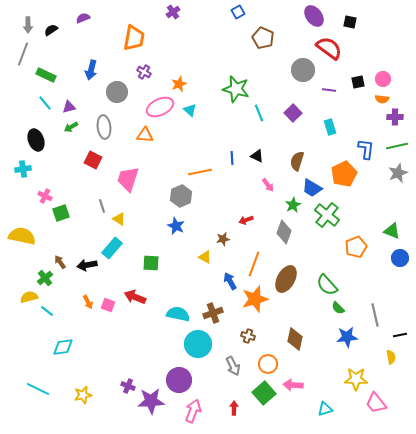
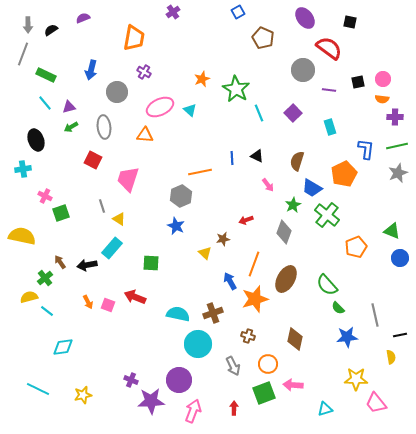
purple ellipse at (314, 16): moved 9 px left, 2 px down
orange star at (179, 84): moved 23 px right, 5 px up
green star at (236, 89): rotated 16 degrees clockwise
yellow triangle at (205, 257): moved 4 px up; rotated 16 degrees clockwise
purple cross at (128, 386): moved 3 px right, 6 px up
green square at (264, 393): rotated 20 degrees clockwise
